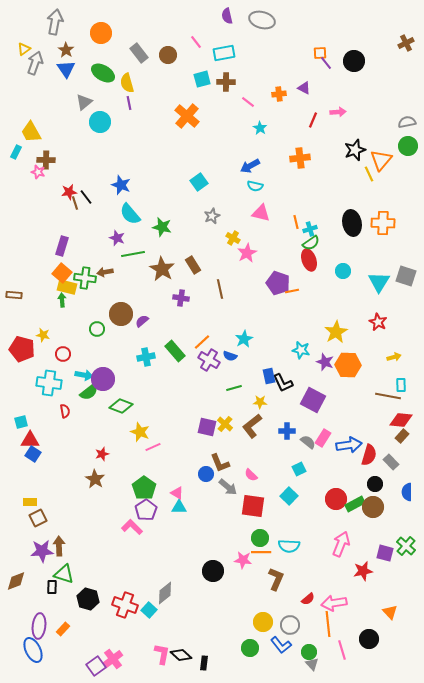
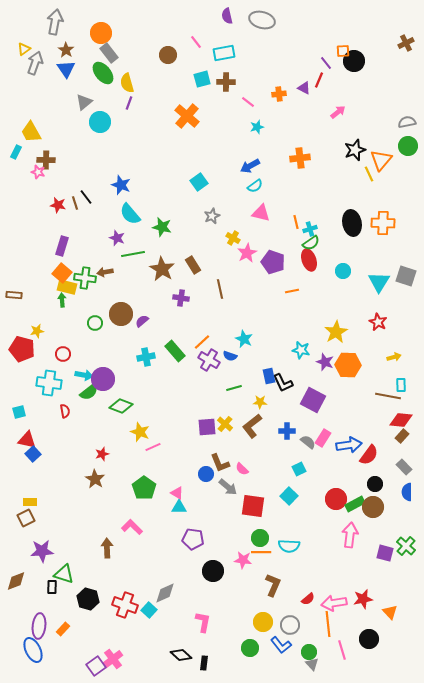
gray rectangle at (139, 53): moved 30 px left
orange square at (320, 53): moved 23 px right, 2 px up
green ellipse at (103, 73): rotated 20 degrees clockwise
purple line at (129, 103): rotated 32 degrees clockwise
pink arrow at (338, 112): rotated 35 degrees counterclockwise
red line at (313, 120): moved 6 px right, 40 px up
cyan star at (260, 128): moved 3 px left, 1 px up; rotated 24 degrees clockwise
cyan semicircle at (255, 186): rotated 49 degrees counterclockwise
red star at (69, 192): moved 11 px left, 13 px down; rotated 21 degrees clockwise
purple pentagon at (278, 283): moved 5 px left, 21 px up
green circle at (97, 329): moved 2 px left, 6 px up
yellow star at (43, 335): moved 6 px left, 4 px up; rotated 24 degrees counterclockwise
cyan star at (244, 339): rotated 18 degrees counterclockwise
cyan square at (21, 422): moved 2 px left, 10 px up
purple square at (207, 427): rotated 18 degrees counterclockwise
red triangle at (30, 440): moved 3 px left; rotated 12 degrees clockwise
blue square at (33, 454): rotated 14 degrees clockwise
red semicircle at (369, 455): rotated 20 degrees clockwise
gray rectangle at (391, 462): moved 13 px right, 5 px down
pink semicircle at (251, 475): moved 9 px left, 6 px up
purple pentagon at (146, 510): moved 47 px right, 29 px down; rotated 30 degrees counterclockwise
brown square at (38, 518): moved 12 px left
pink arrow at (341, 544): moved 9 px right, 9 px up; rotated 15 degrees counterclockwise
brown arrow at (59, 546): moved 48 px right, 2 px down
red star at (363, 571): moved 28 px down
brown L-shape at (276, 579): moved 3 px left, 6 px down
gray diamond at (165, 593): rotated 15 degrees clockwise
pink L-shape at (162, 654): moved 41 px right, 32 px up
